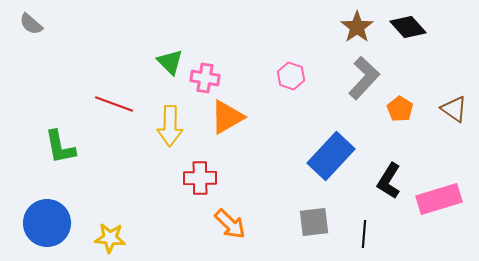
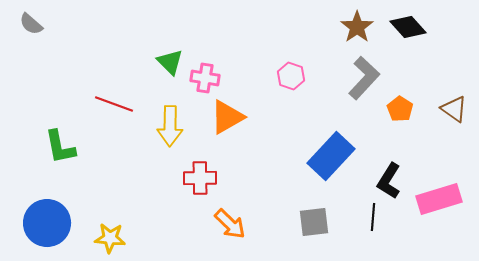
black line: moved 9 px right, 17 px up
